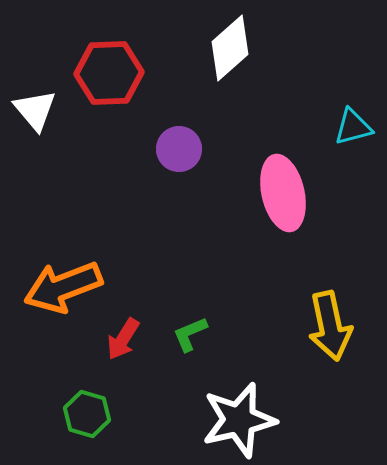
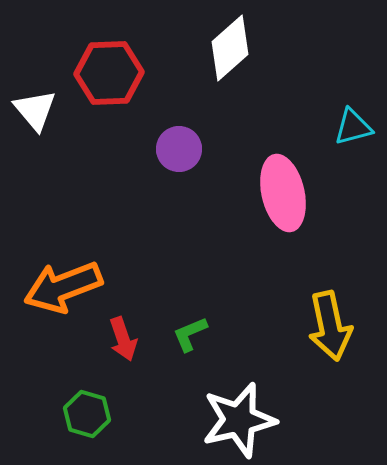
red arrow: rotated 51 degrees counterclockwise
